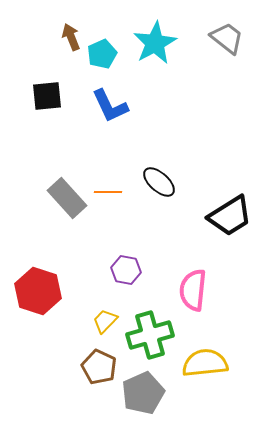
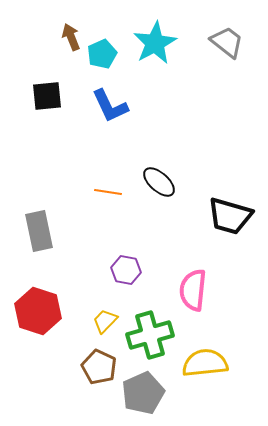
gray trapezoid: moved 4 px down
orange line: rotated 8 degrees clockwise
gray rectangle: moved 28 px left, 33 px down; rotated 30 degrees clockwise
black trapezoid: rotated 48 degrees clockwise
red hexagon: moved 20 px down
